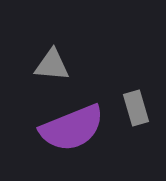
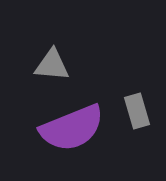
gray rectangle: moved 1 px right, 3 px down
